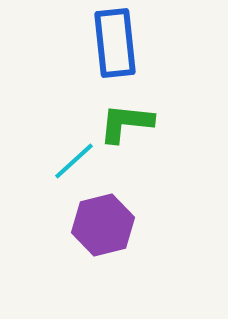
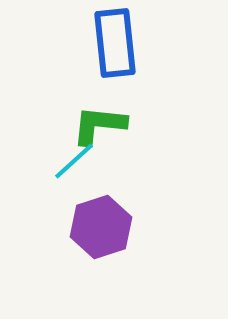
green L-shape: moved 27 px left, 2 px down
purple hexagon: moved 2 px left, 2 px down; rotated 4 degrees counterclockwise
